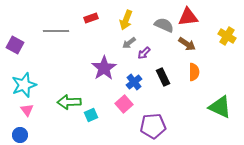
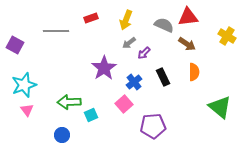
green triangle: rotated 15 degrees clockwise
blue circle: moved 42 px right
